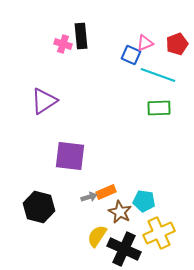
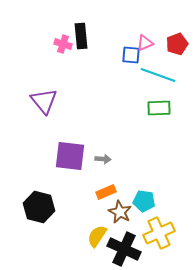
blue square: rotated 18 degrees counterclockwise
purple triangle: rotated 36 degrees counterclockwise
gray arrow: moved 14 px right, 38 px up; rotated 21 degrees clockwise
